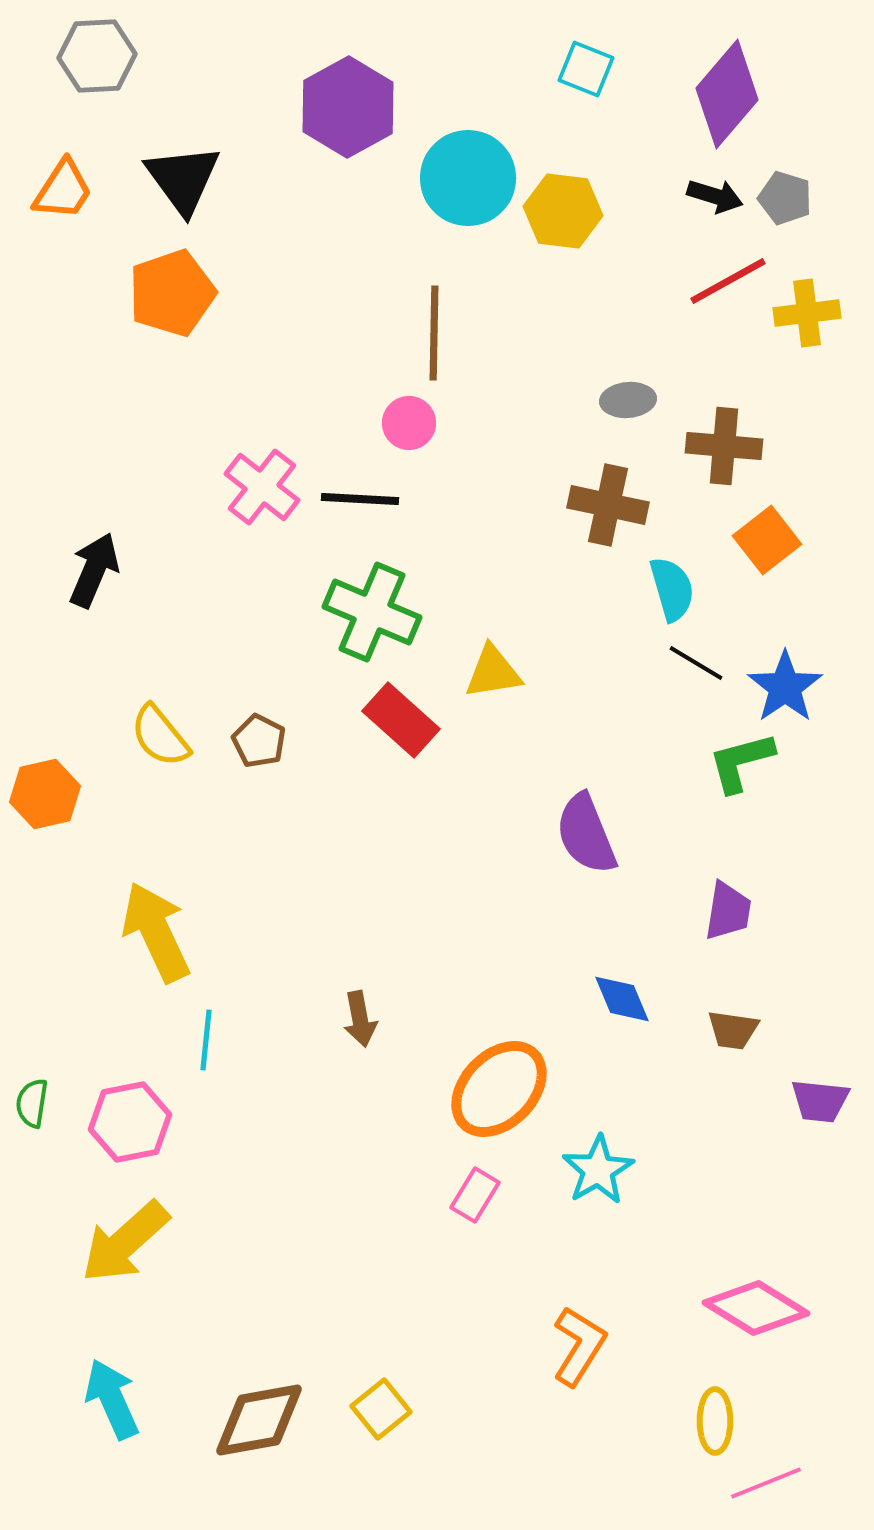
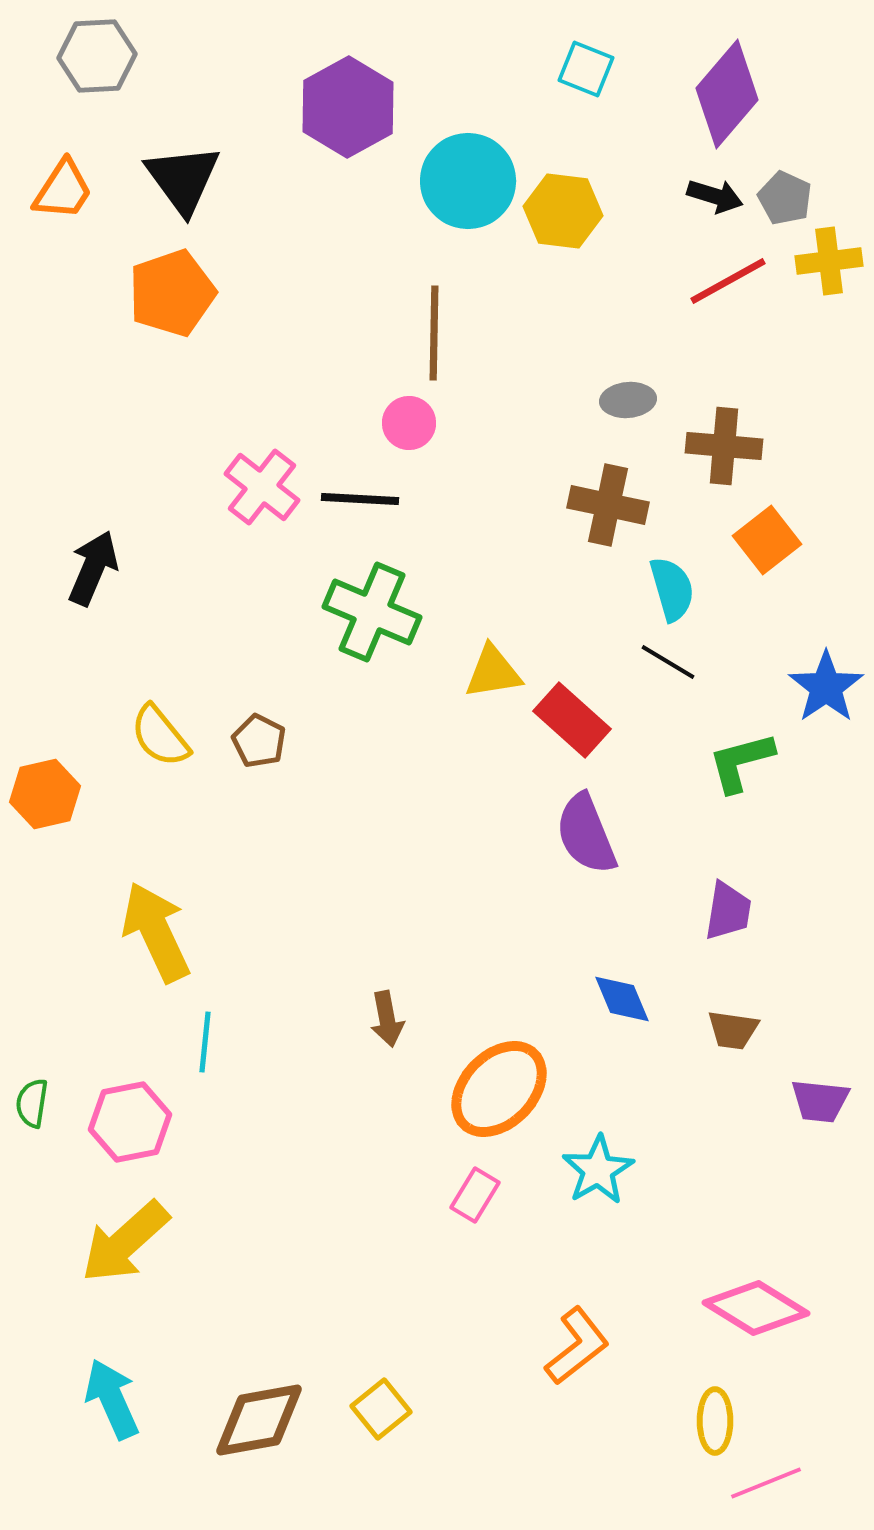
cyan circle at (468, 178): moved 3 px down
gray pentagon at (785, 198): rotated 8 degrees clockwise
yellow cross at (807, 313): moved 22 px right, 52 px up
black arrow at (94, 570): moved 1 px left, 2 px up
black line at (696, 663): moved 28 px left, 1 px up
blue star at (785, 687): moved 41 px right
red rectangle at (401, 720): moved 171 px right
brown arrow at (360, 1019): moved 27 px right
cyan line at (206, 1040): moved 1 px left, 2 px down
orange L-shape at (579, 1346): moved 2 px left; rotated 20 degrees clockwise
